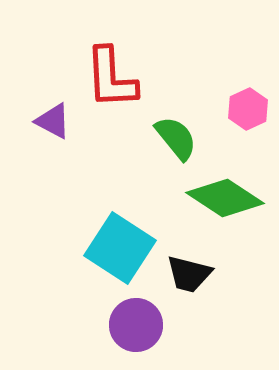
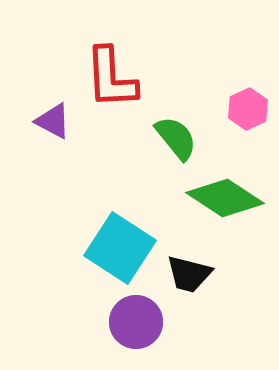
purple circle: moved 3 px up
